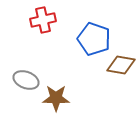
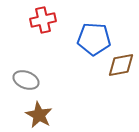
blue pentagon: rotated 16 degrees counterclockwise
brown diamond: rotated 20 degrees counterclockwise
brown star: moved 17 px left, 17 px down; rotated 28 degrees clockwise
